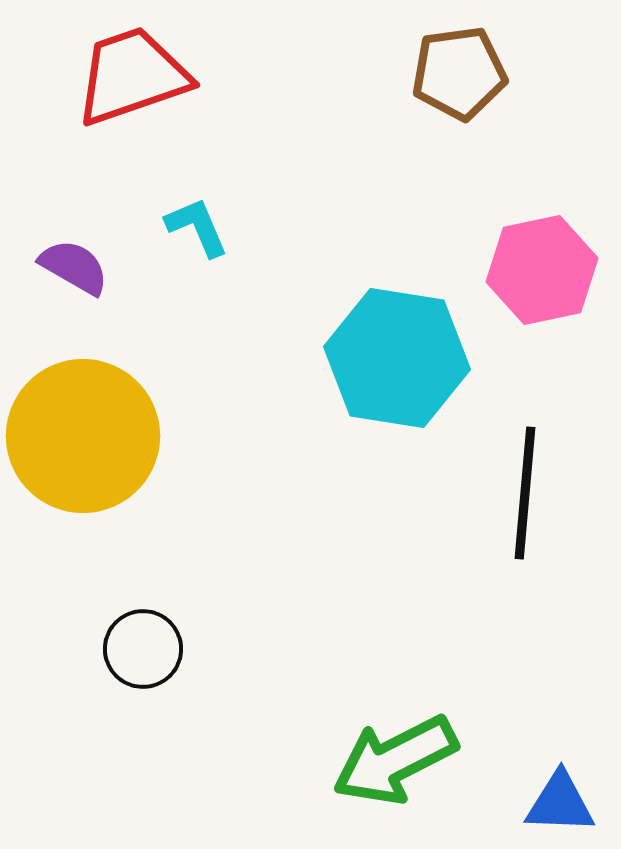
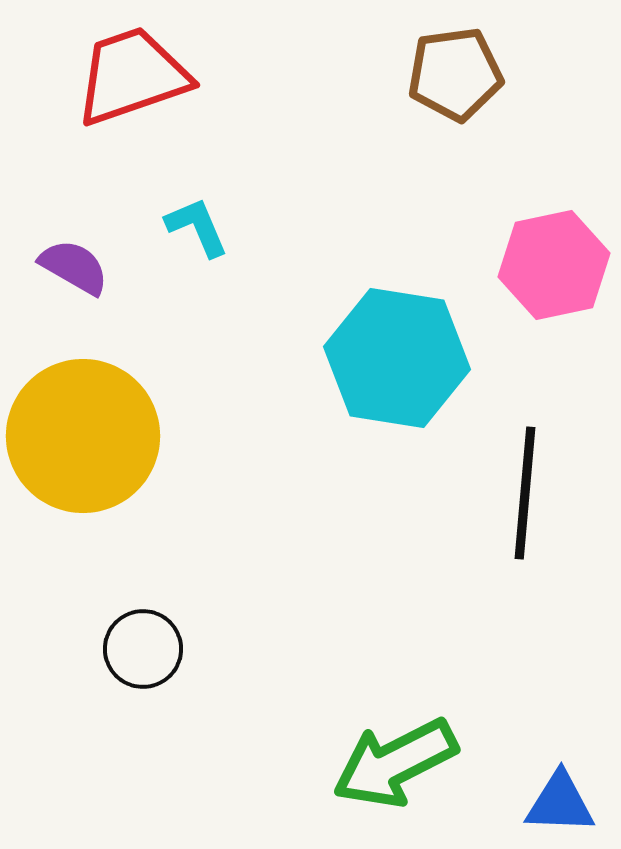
brown pentagon: moved 4 px left, 1 px down
pink hexagon: moved 12 px right, 5 px up
green arrow: moved 3 px down
